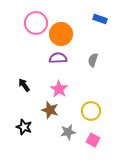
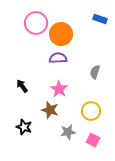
gray semicircle: moved 2 px right, 12 px down
black arrow: moved 2 px left, 1 px down
